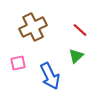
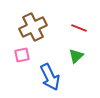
red line: moved 1 px left, 2 px up; rotated 21 degrees counterclockwise
pink square: moved 4 px right, 8 px up
blue arrow: moved 1 px down
